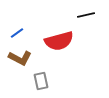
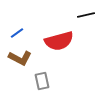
gray rectangle: moved 1 px right
